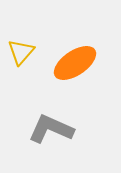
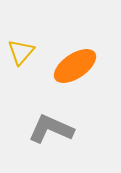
orange ellipse: moved 3 px down
